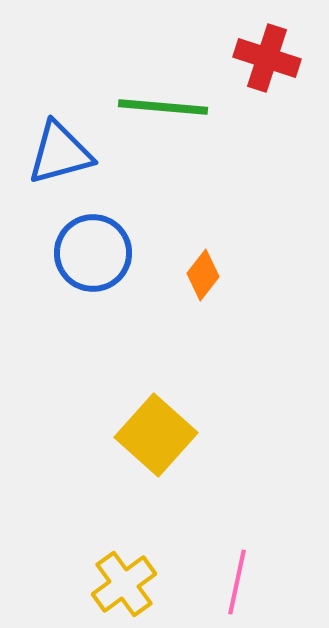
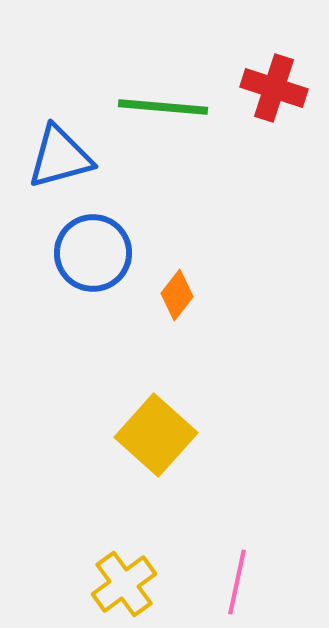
red cross: moved 7 px right, 30 px down
blue triangle: moved 4 px down
orange diamond: moved 26 px left, 20 px down
